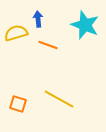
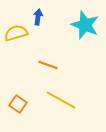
blue arrow: moved 2 px up; rotated 14 degrees clockwise
orange line: moved 20 px down
yellow line: moved 2 px right, 1 px down
orange square: rotated 18 degrees clockwise
